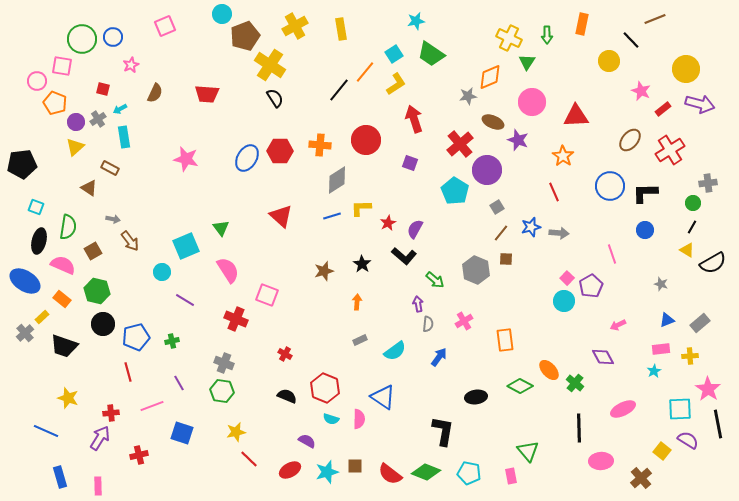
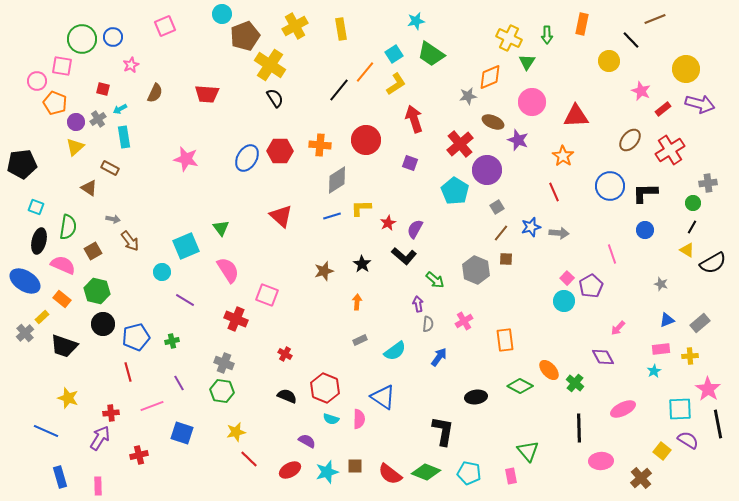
pink arrow at (618, 325): moved 3 px down; rotated 21 degrees counterclockwise
